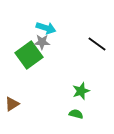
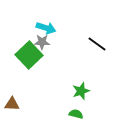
green square: rotated 8 degrees counterclockwise
brown triangle: rotated 35 degrees clockwise
